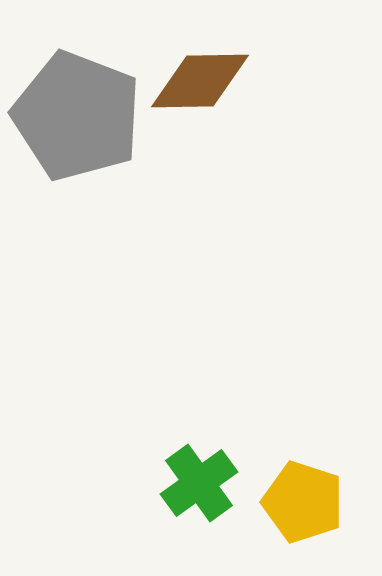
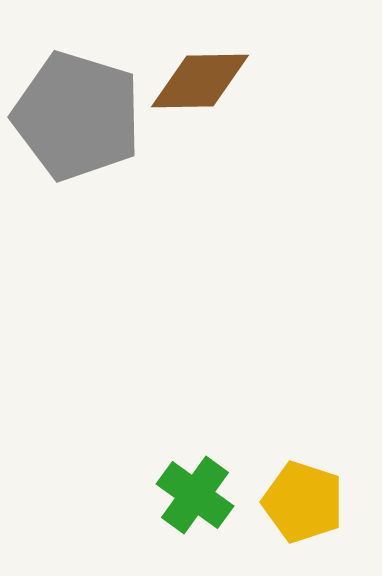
gray pentagon: rotated 4 degrees counterclockwise
green cross: moved 4 px left, 12 px down; rotated 18 degrees counterclockwise
